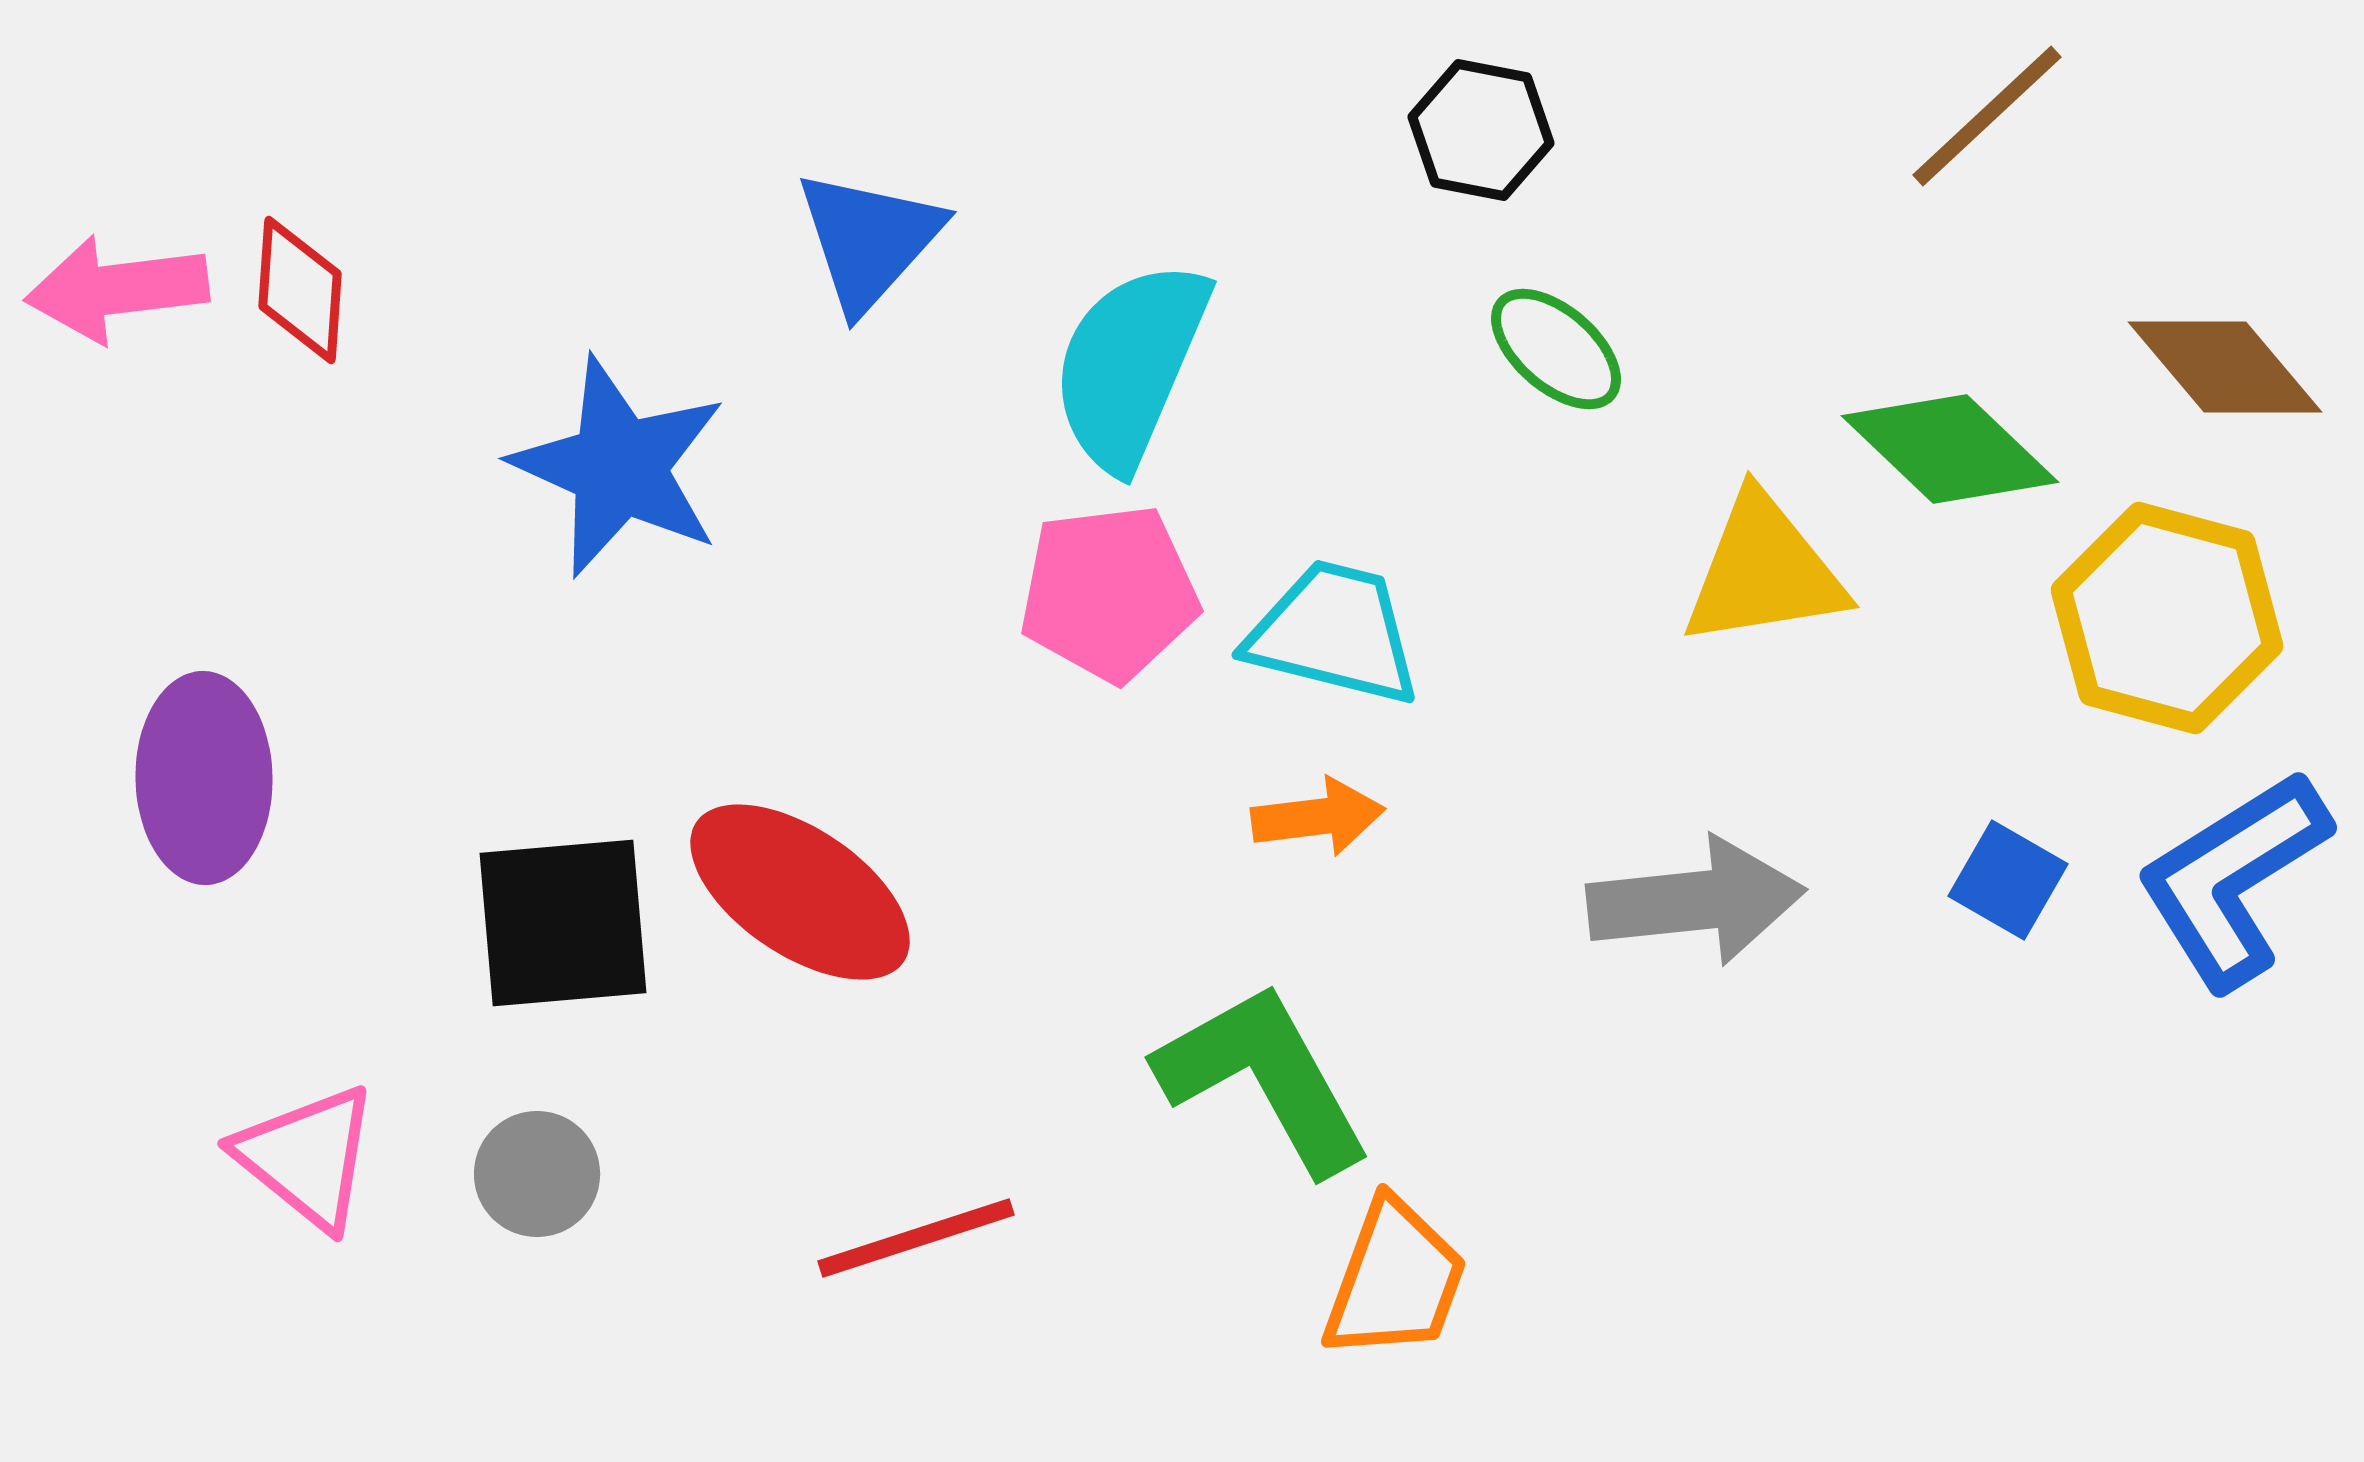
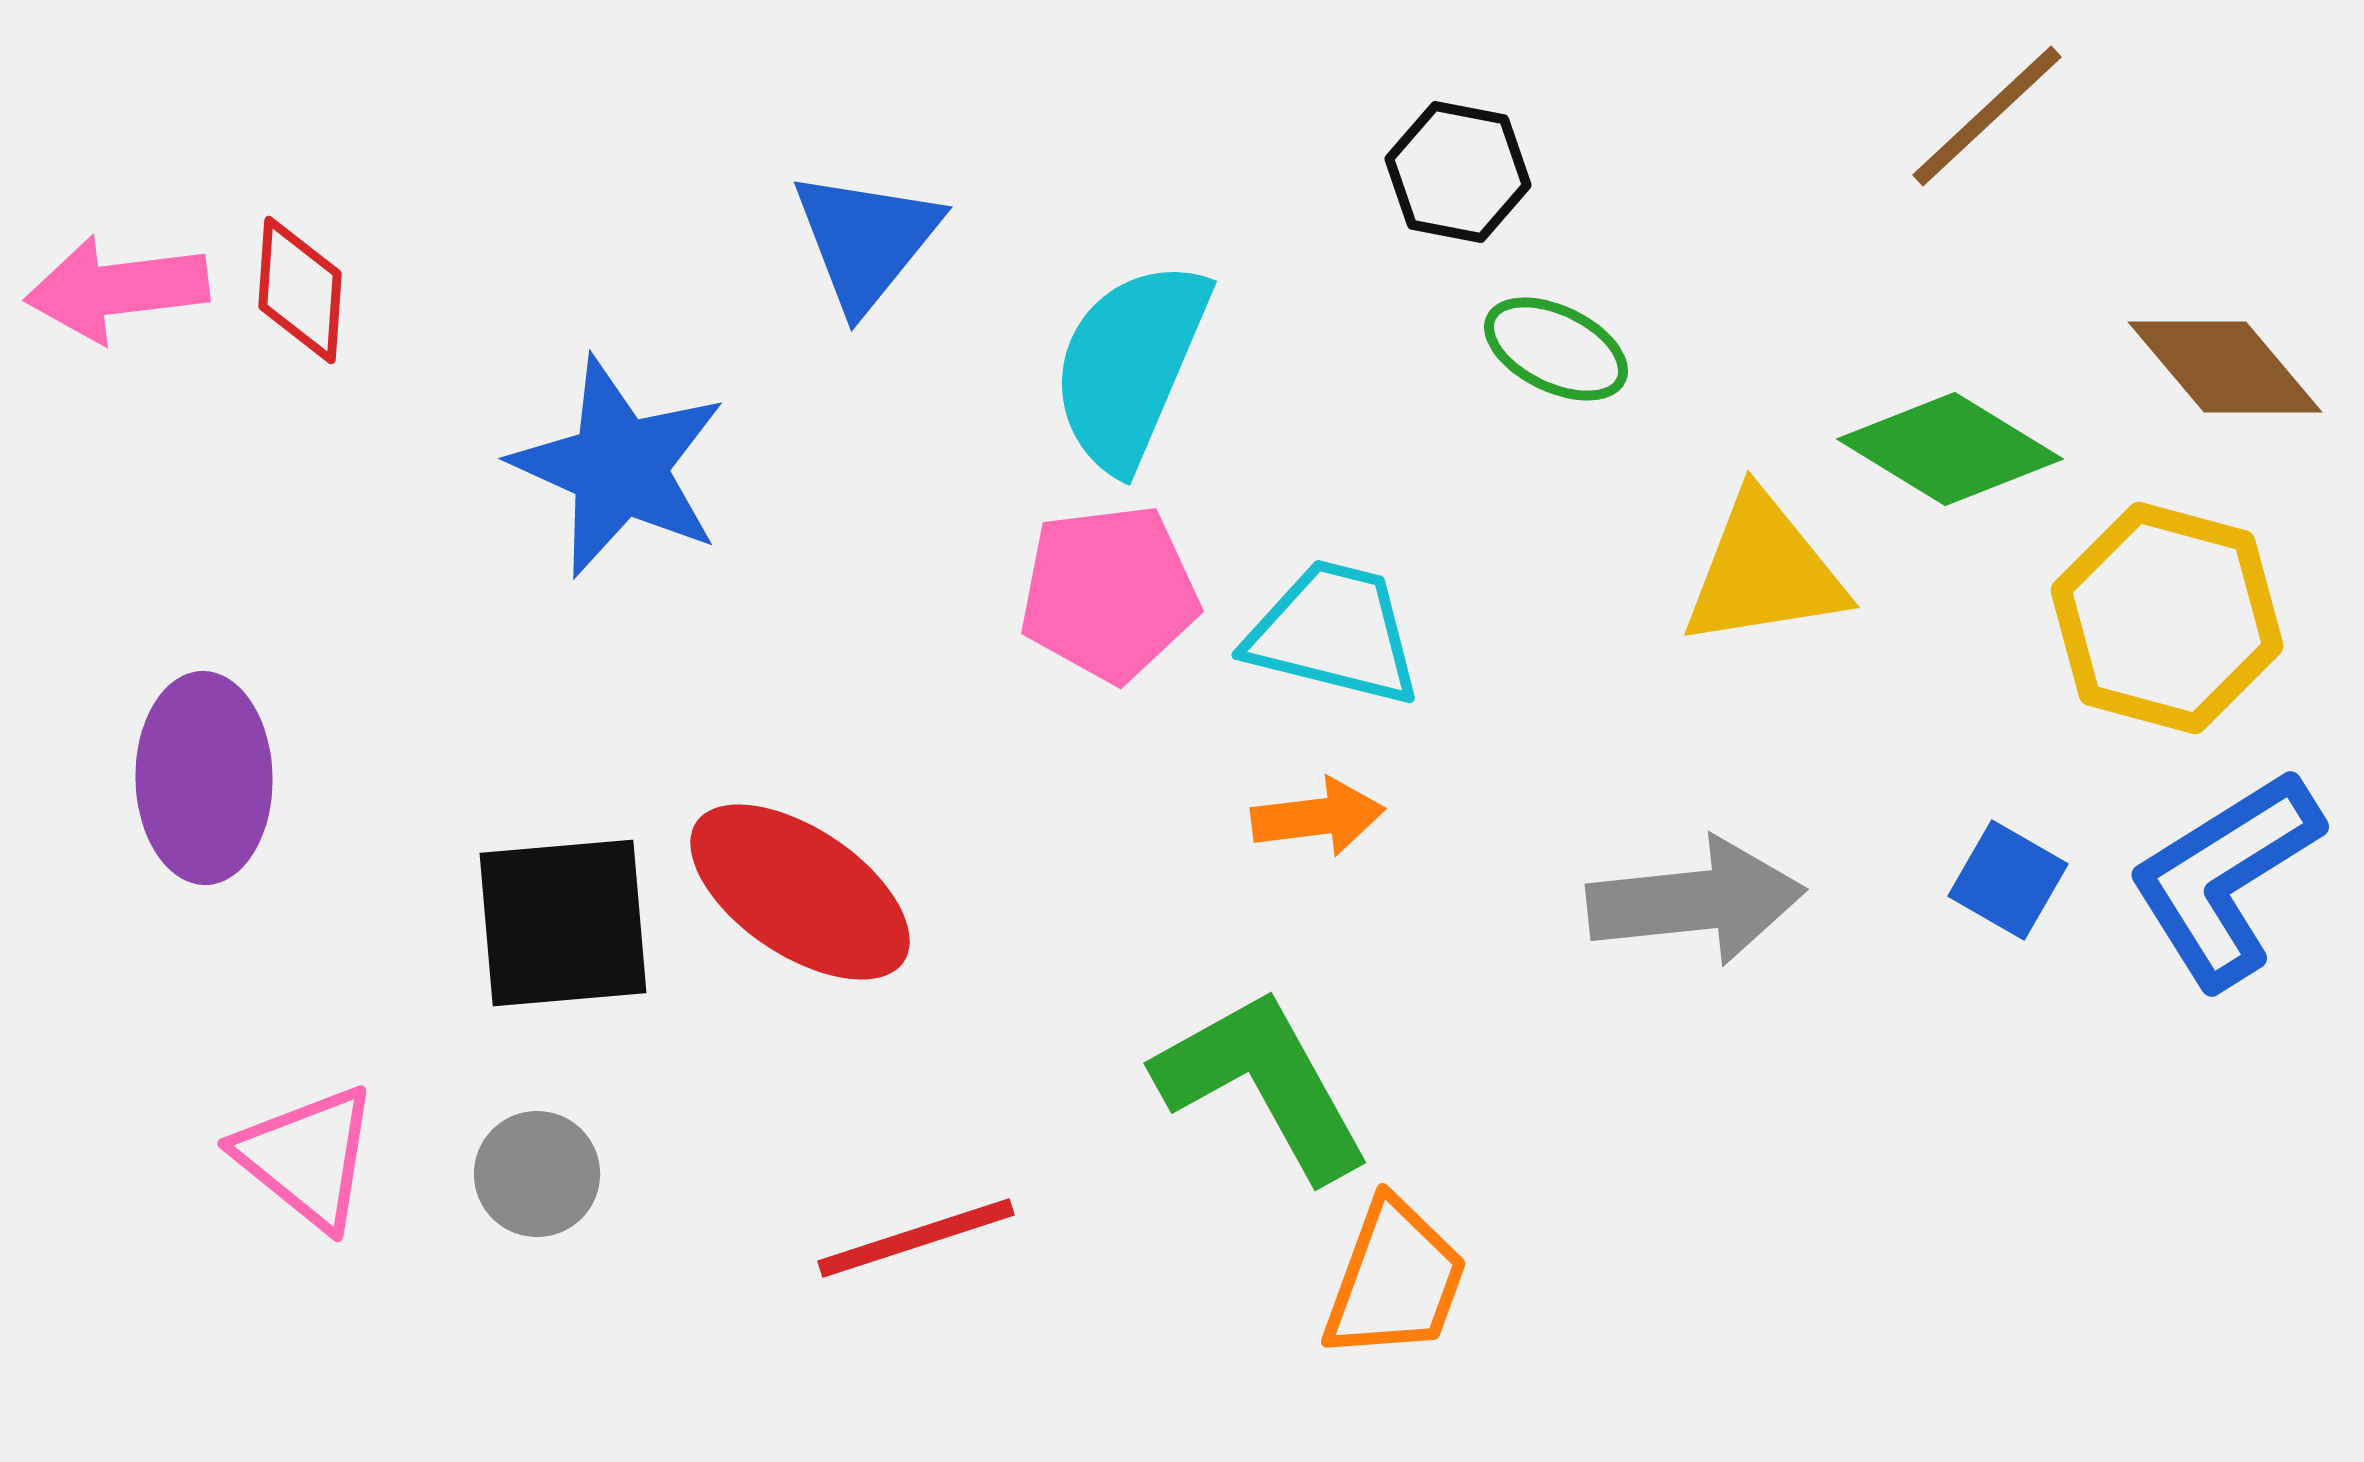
black hexagon: moved 23 px left, 42 px down
blue triangle: moved 3 px left; rotated 3 degrees counterclockwise
green ellipse: rotated 15 degrees counterclockwise
green diamond: rotated 12 degrees counterclockwise
blue L-shape: moved 8 px left, 1 px up
green L-shape: moved 1 px left, 6 px down
